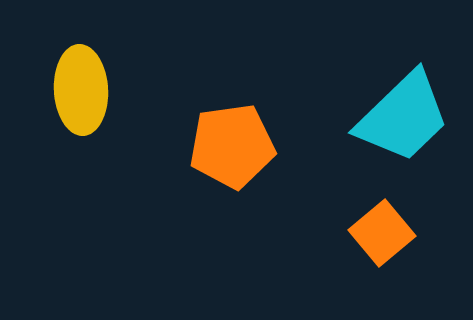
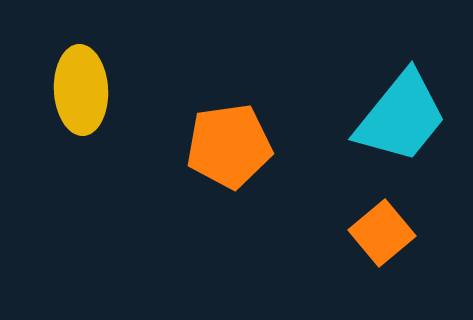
cyan trapezoid: moved 2 px left; rotated 7 degrees counterclockwise
orange pentagon: moved 3 px left
